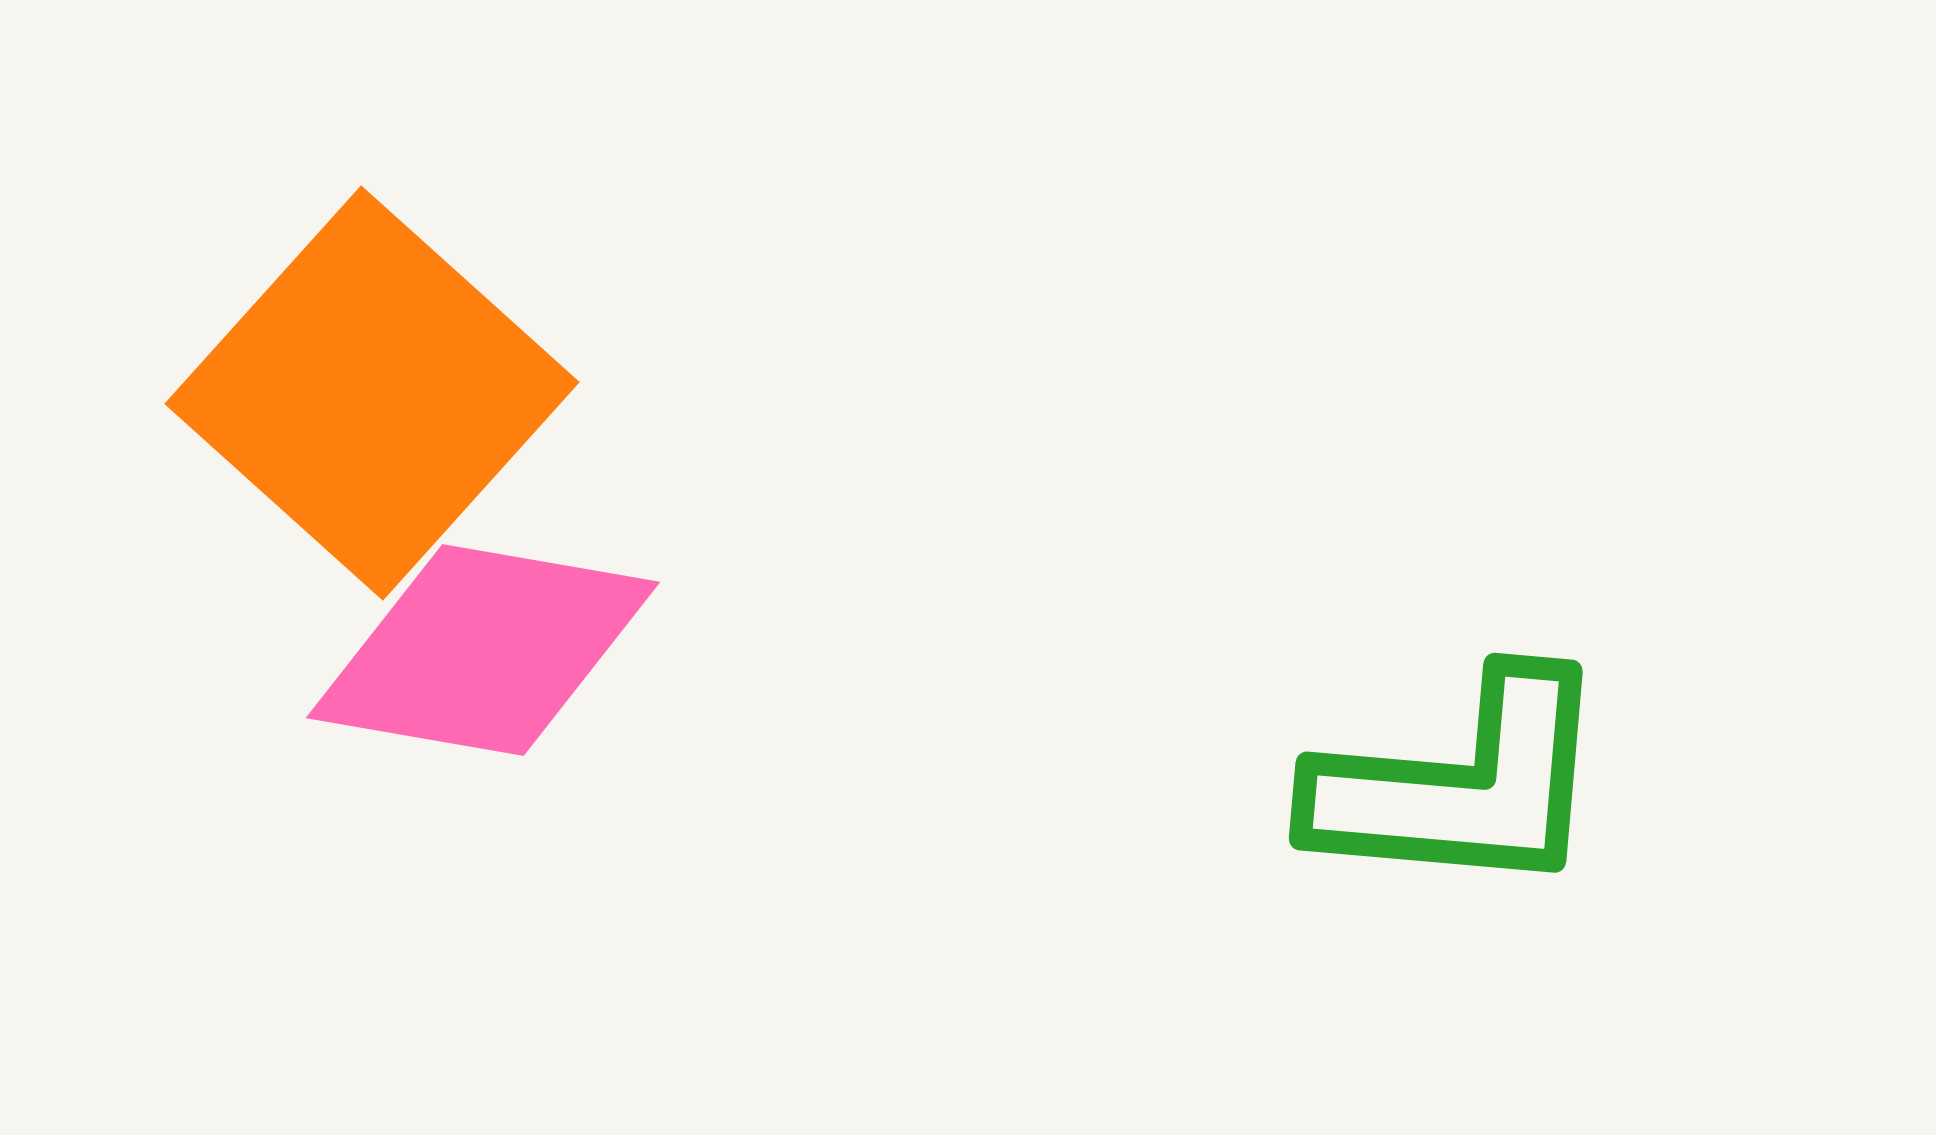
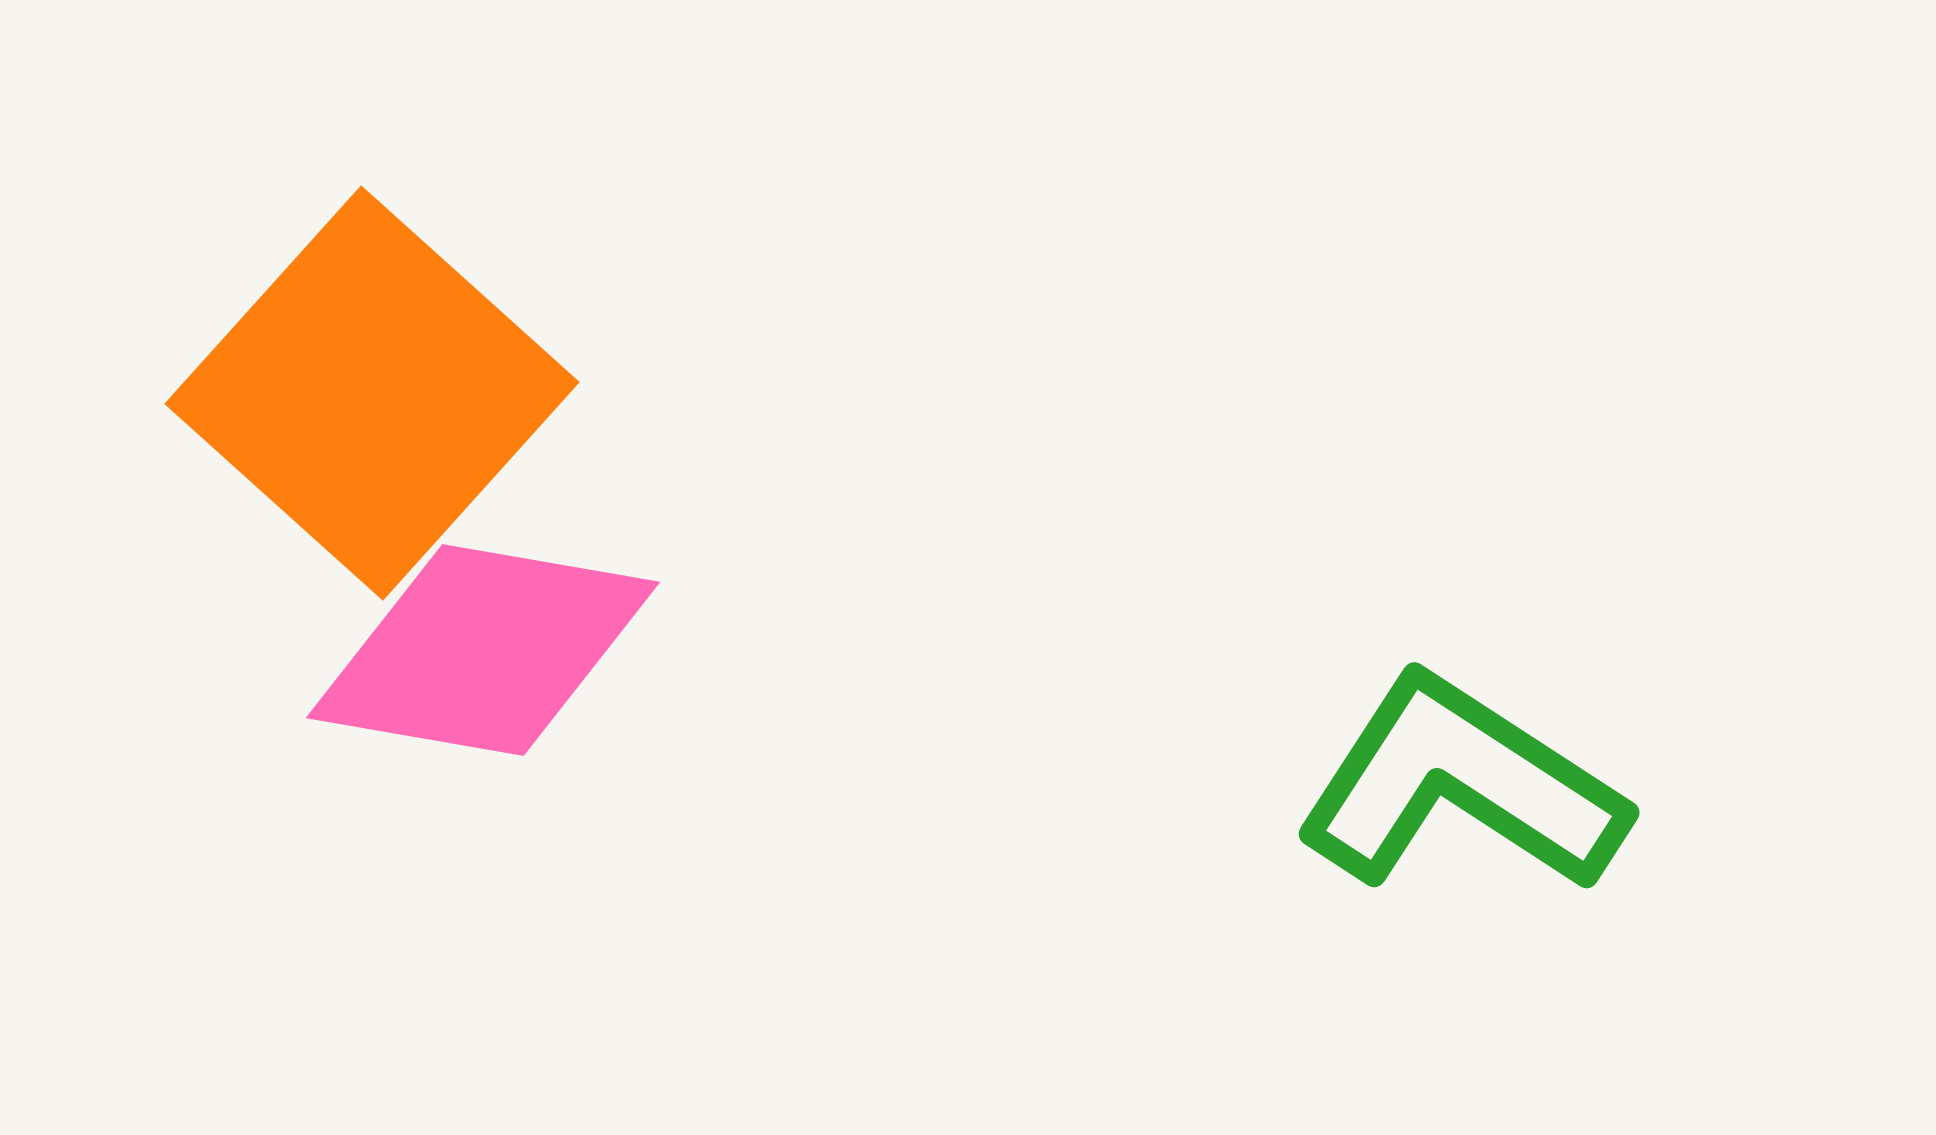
green L-shape: rotated 152 degrees counterclockwise
